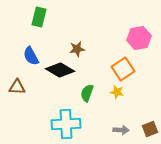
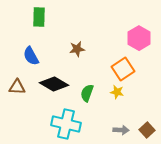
green rectangle: rotated 12 degrees counterclockwise
pink hexagon: rotated 20 degrees counterclockwise
black diamond: moved 6 px left, 14 px down
cyan cross: rotated 16 degrees clockwise
brown square: moved 3 px left, 1 px down; rotated 21 degrees counterclockwise
